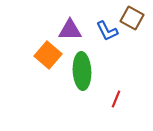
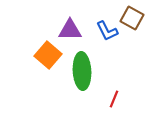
red line: moved 2 px left
